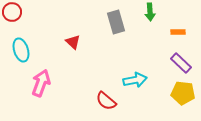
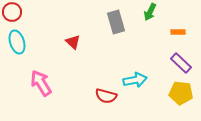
green arrow: rotated 30 degrees clockwise
cyan ellipse: moved 4 px left, 8 px up
pink arrow: rotated 52 degrees counterclockwise
yellow pentagon: moved 2 px left
red semicircle: moved 5 px up; rotated 25 degrees counterclockwise
